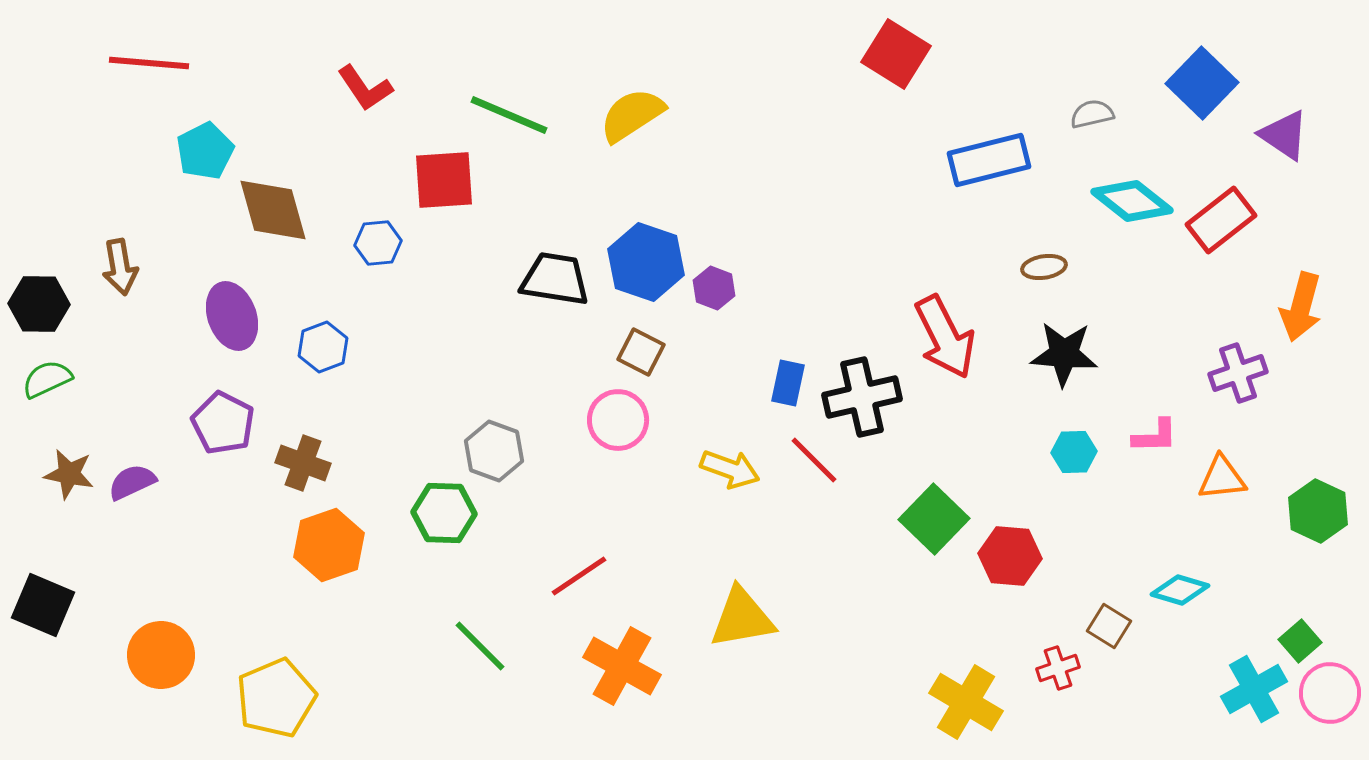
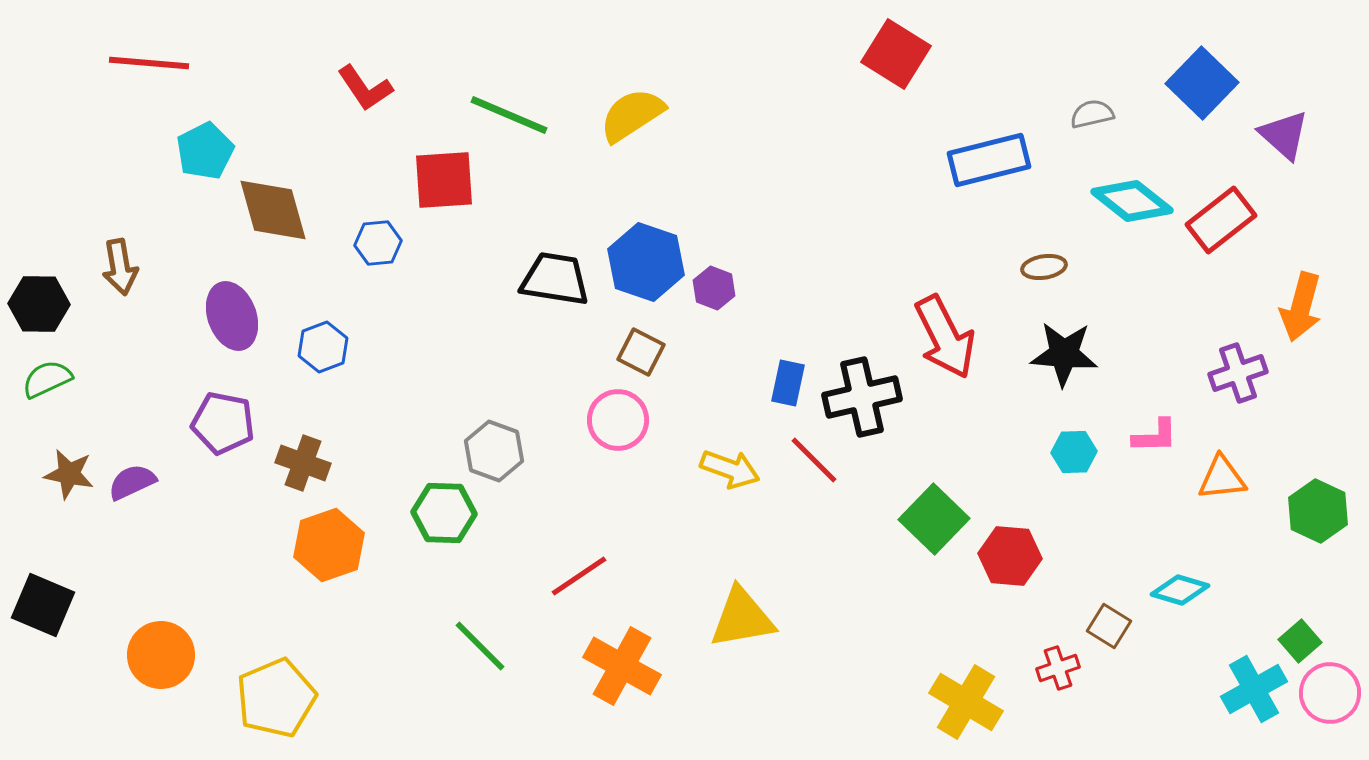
purple triangle at (1284, 135): rotated 8 degrees clockwise
purple pentagon at (223, 423): rotated 16 degrees counterclockwise
